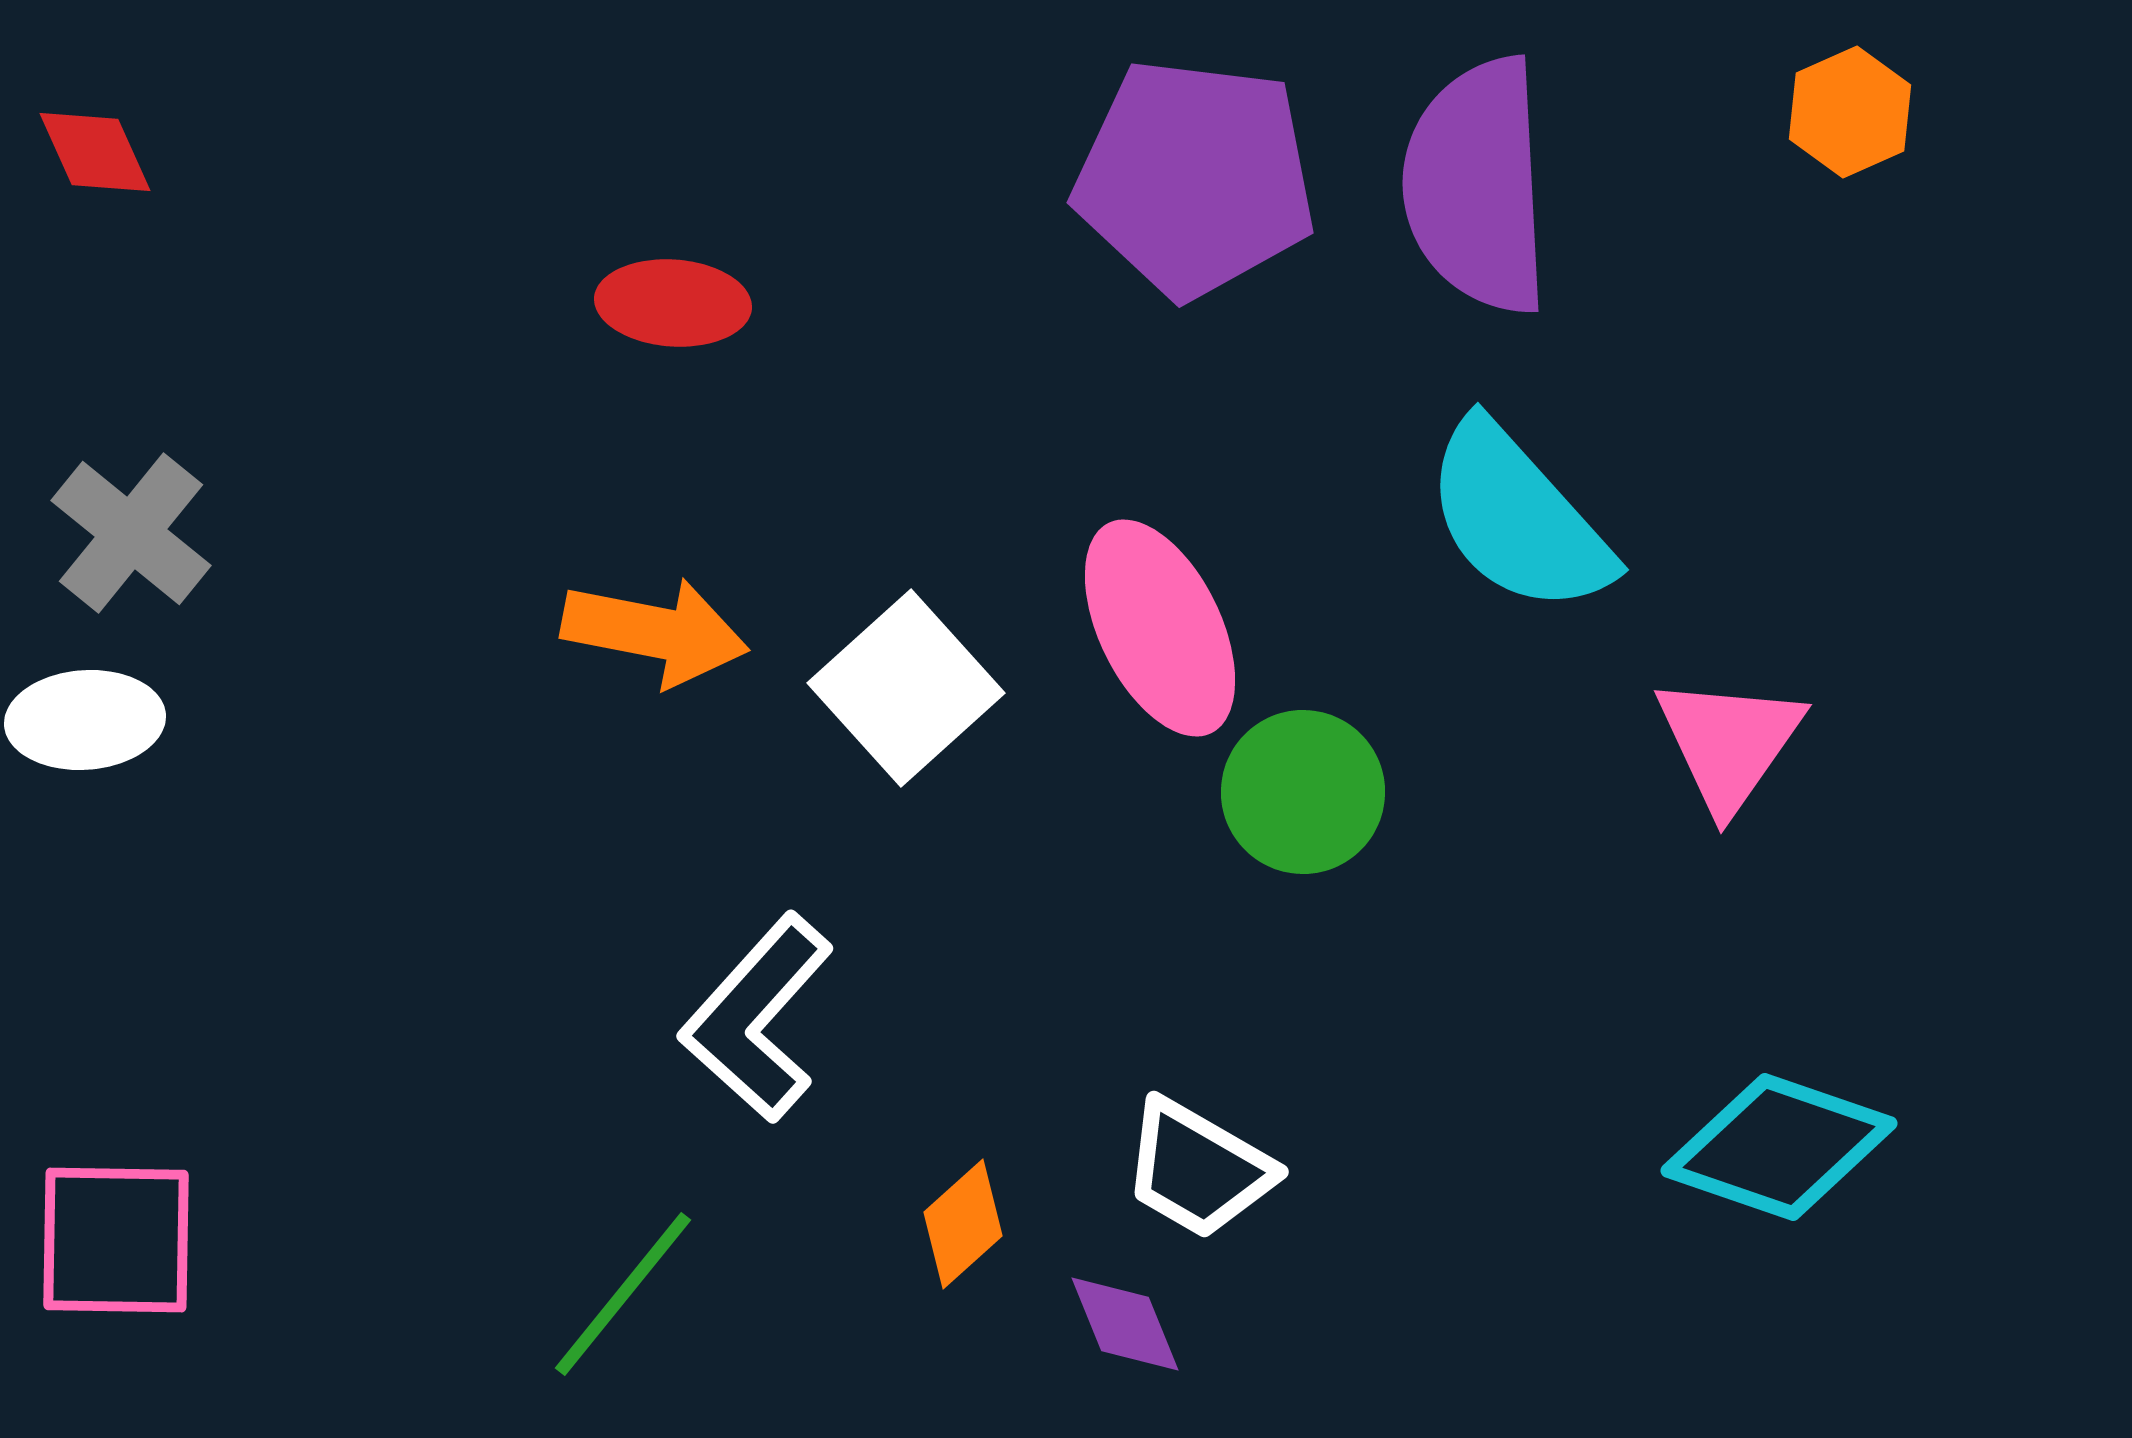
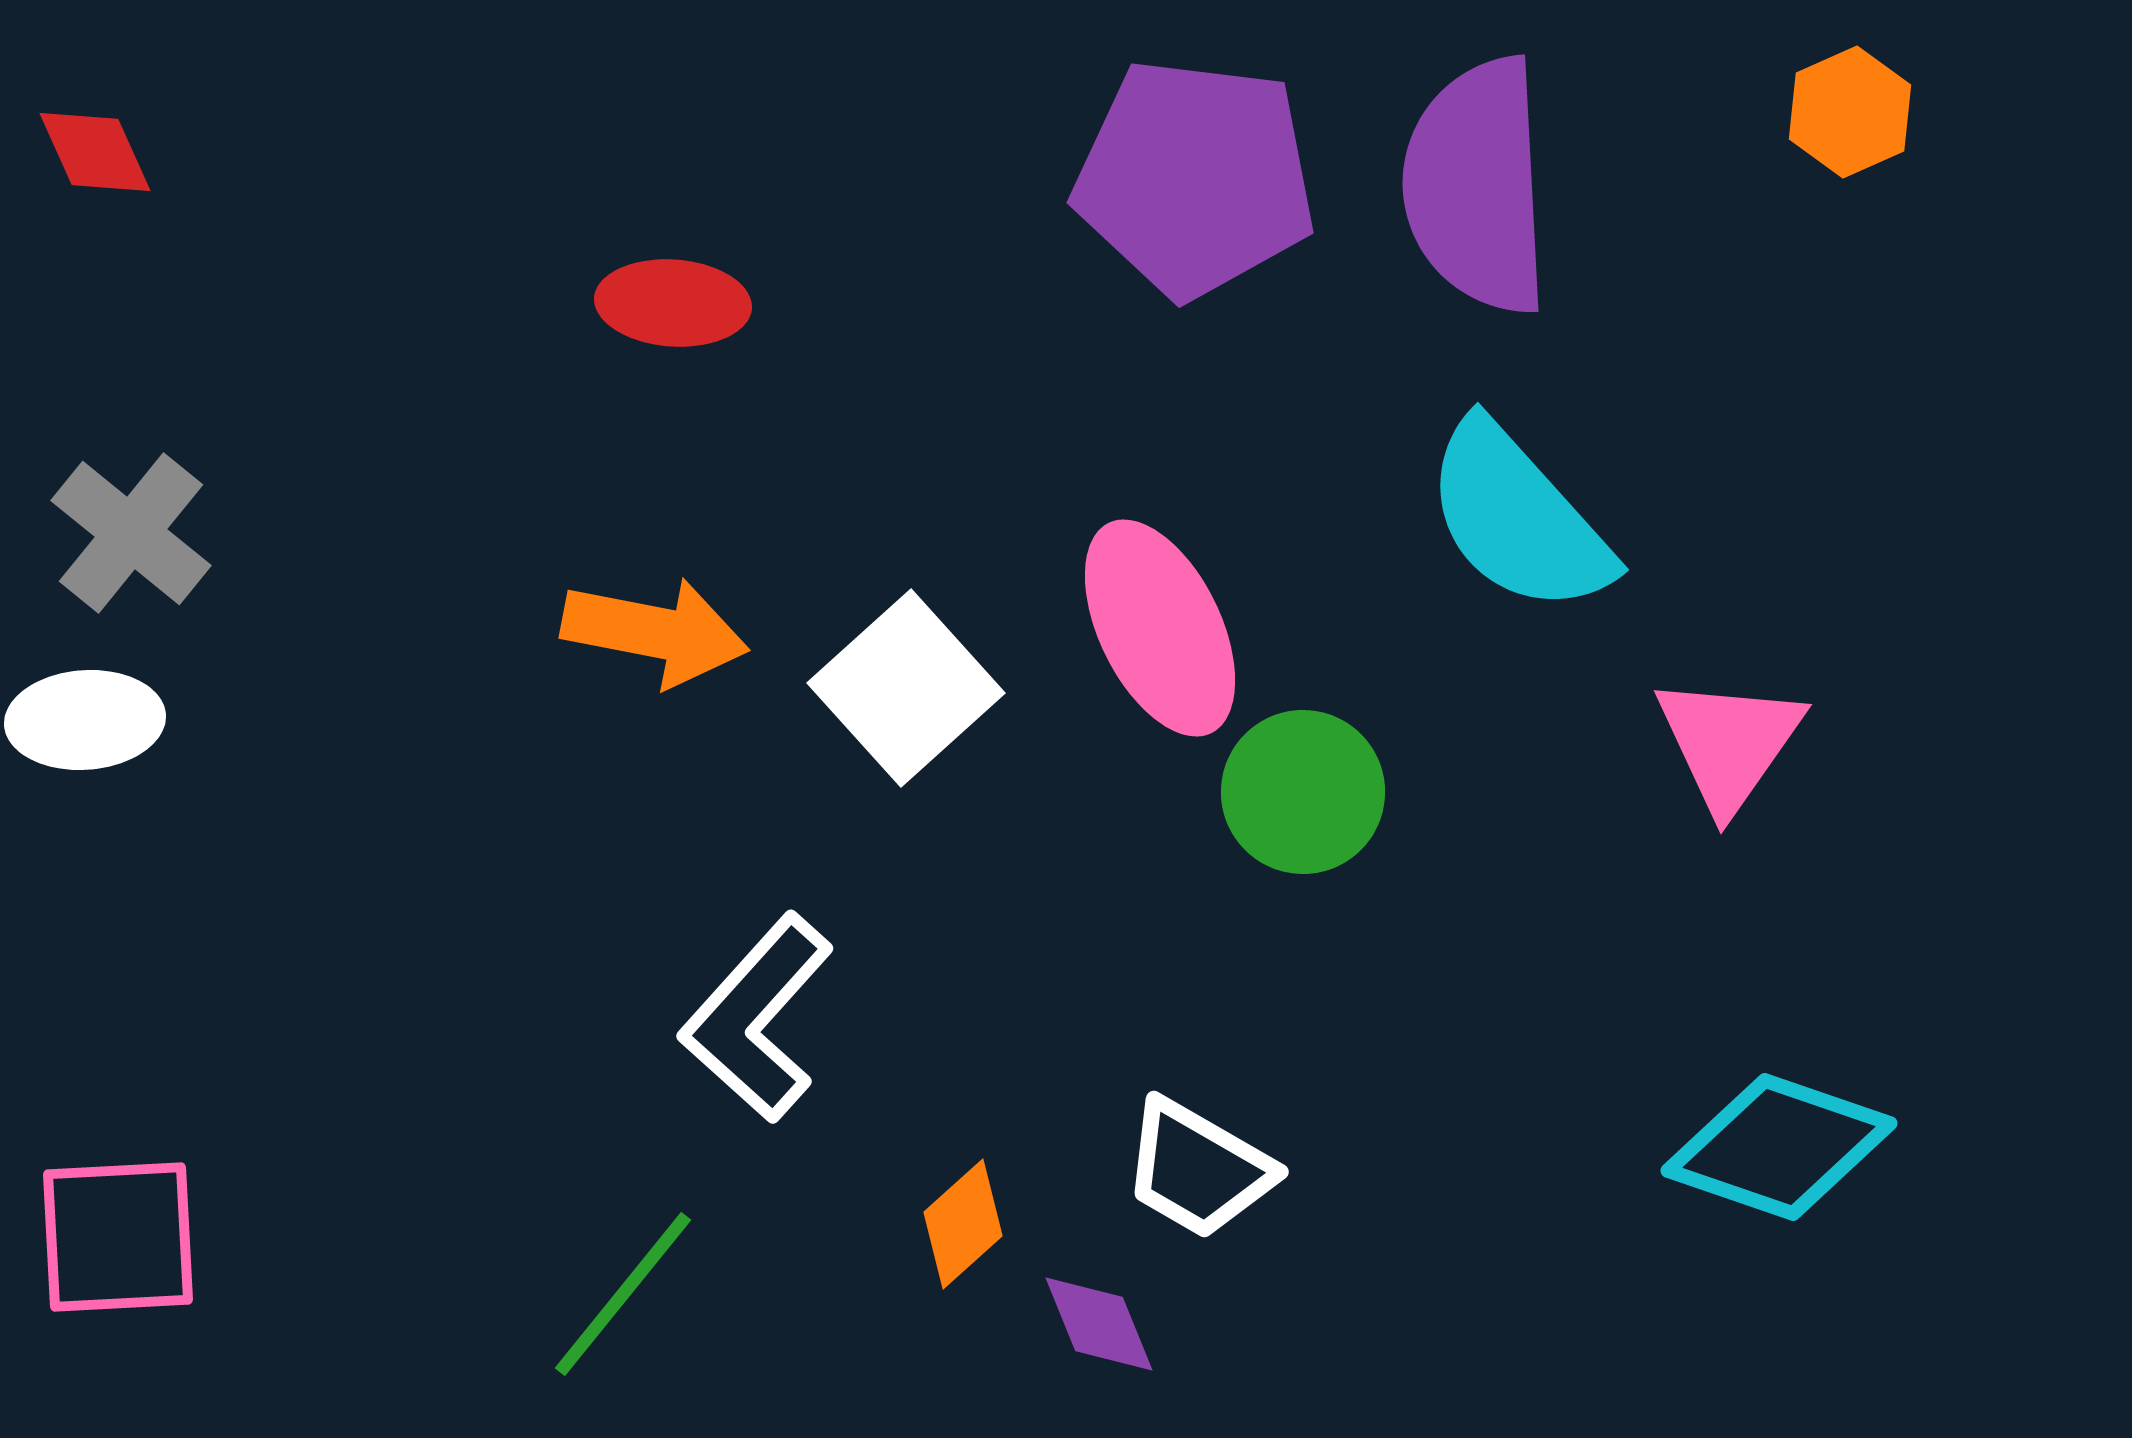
pink square: moved 2 px right, 3 px up; rotated 4 degrees counterclockwise
purple diamond: moved 26 px left
